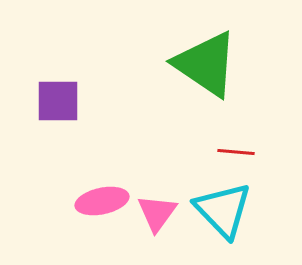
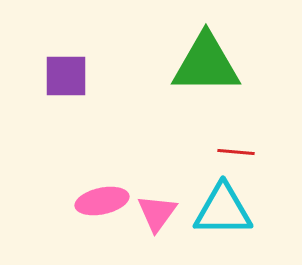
green triangle: rotated 34 degrees counterclockwise
purple square: moved 8 px right, 25 px up
cyan triangle: rotated 46 degrees counterclockwise
